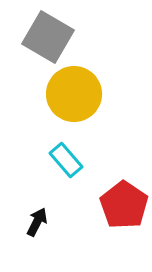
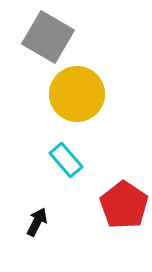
yellow circle: moved 3 px right
